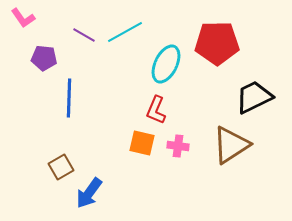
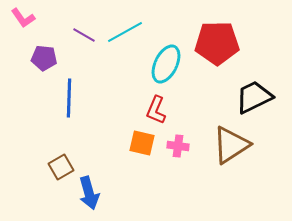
blue arrow: rotated 52 degrees counterclockwise
